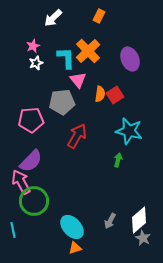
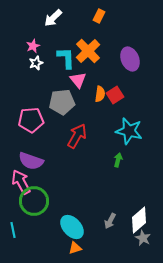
purple semicircle: rotated 65 degrees clockwise
